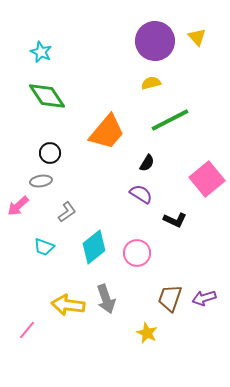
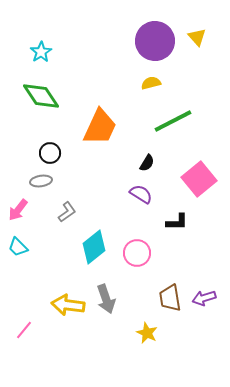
cyan star: rotated 15 degrees clockwise
green diamond: moved 6 px left
green line: moved 3 px right, 1 px down
orange trapezoid: moved 7 px left, 5 px up; rotated 15 degrees counterclockwise
pink square: moved 8 px left
pink arrow: moved 4 px down; rotated 10 degrees counterclockwise
black L-shape: moved 2 px right, 2 px down; rotated 25 degrees counterclockwise
cyan trapezoid: moved 26 px left; rotated 25 degrees clockwise
brown trapezoid: rotated 28 degrees counterclockwise
pink line: moved 3 px left
